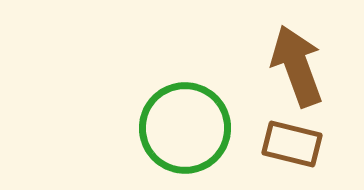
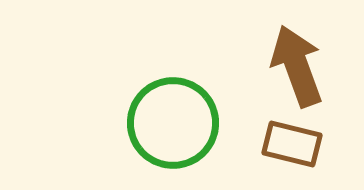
green circle: moved 12 px left, 5 px up
